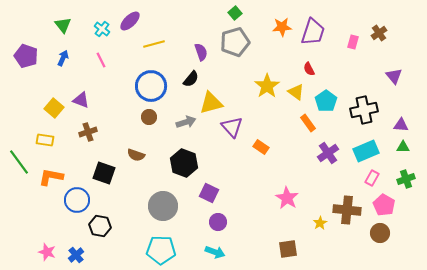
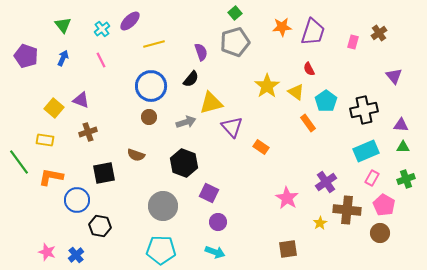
cyan cross at (102, 29): rotated 14 degrees clockwise
purple cross at (328, 153): moved 2 px left, 29 px down
black square at (104, 173): rotated 30 degrees counterclockwise
